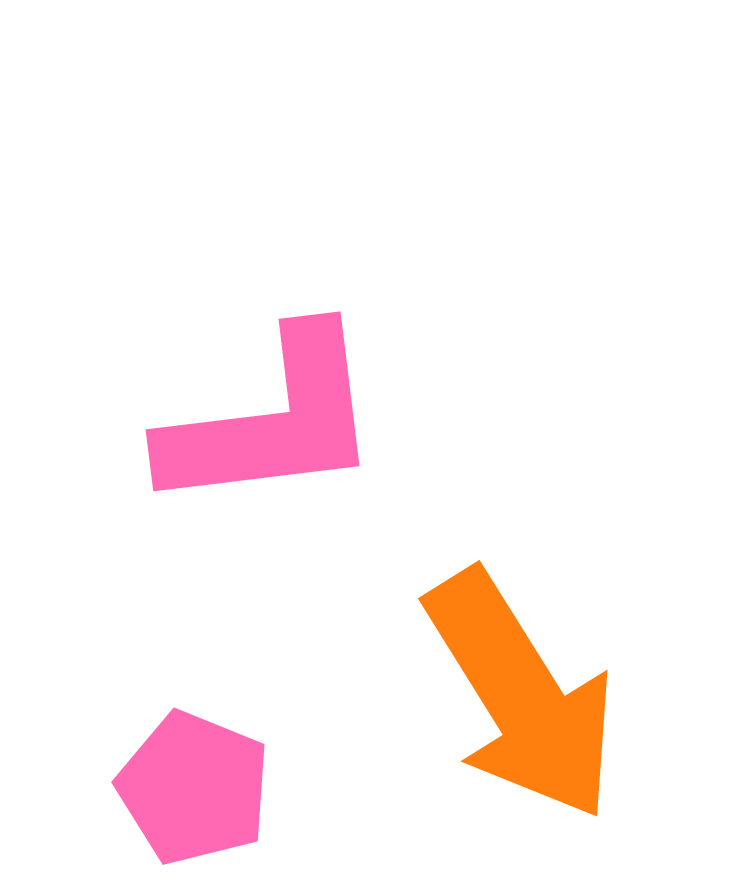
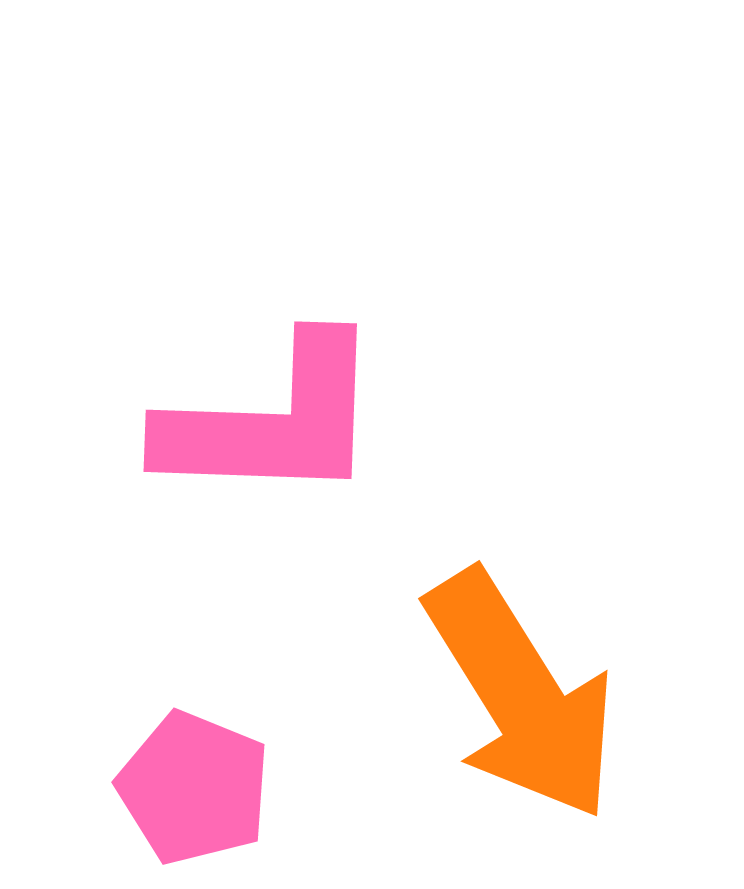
pink L-shape: rotated 9 degrees clockwise
